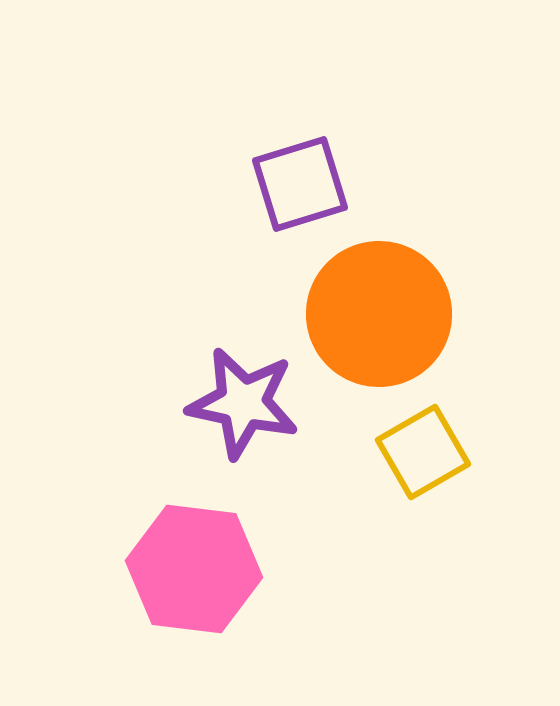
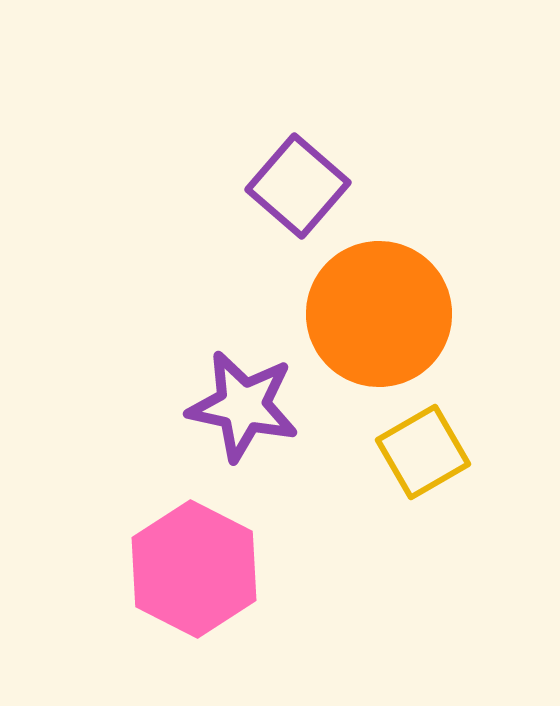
purple square: moved 2 px left, 2 px down; rotated 32 degrees counterclockwise
purple star: moved 3 px down
pink hexagon: rotated 20 degrees clockwise
